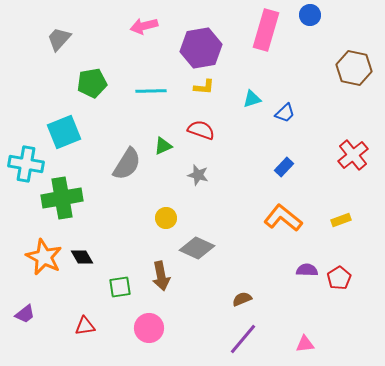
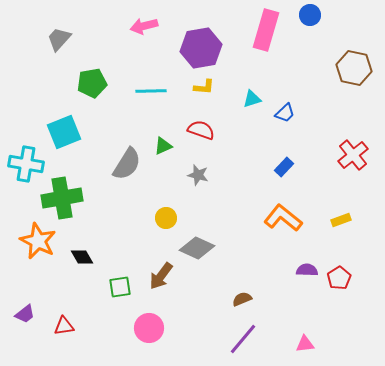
orange star: moved 6 px left, 16 px up
brown arrow: rotated 48 degrees clockwise
red triangle: moved 21 px left
